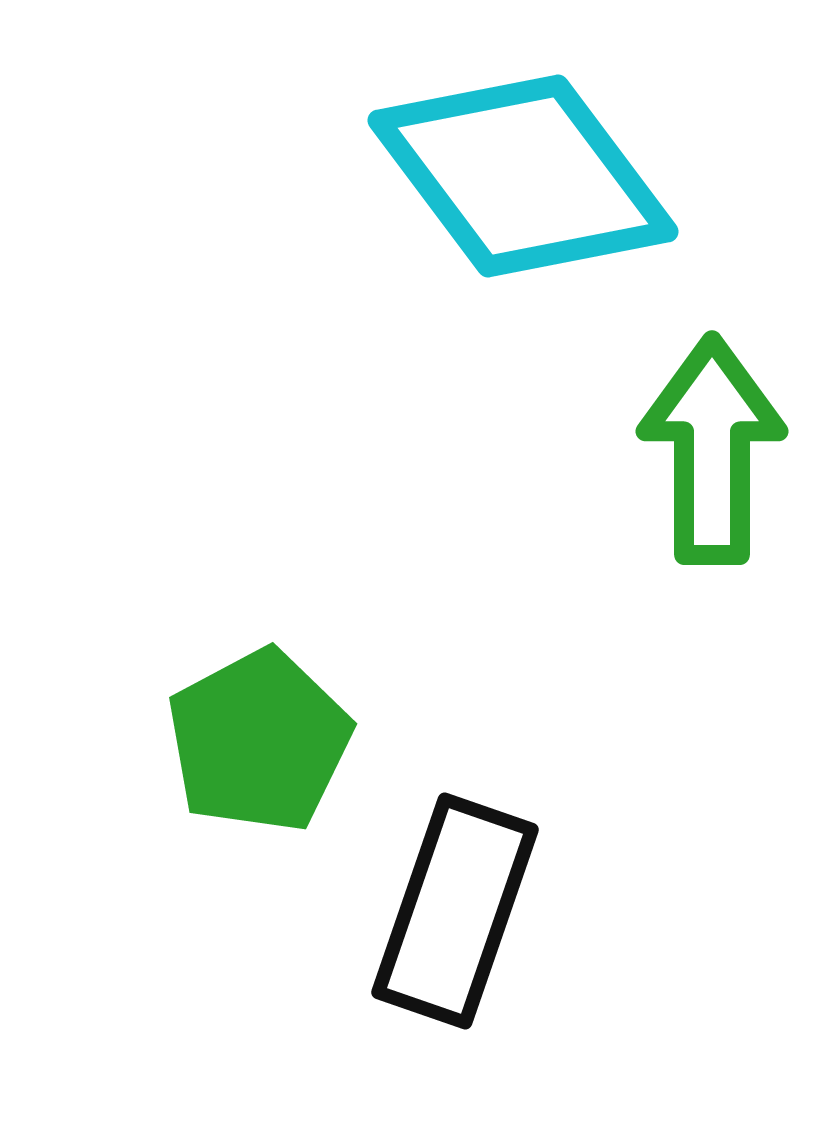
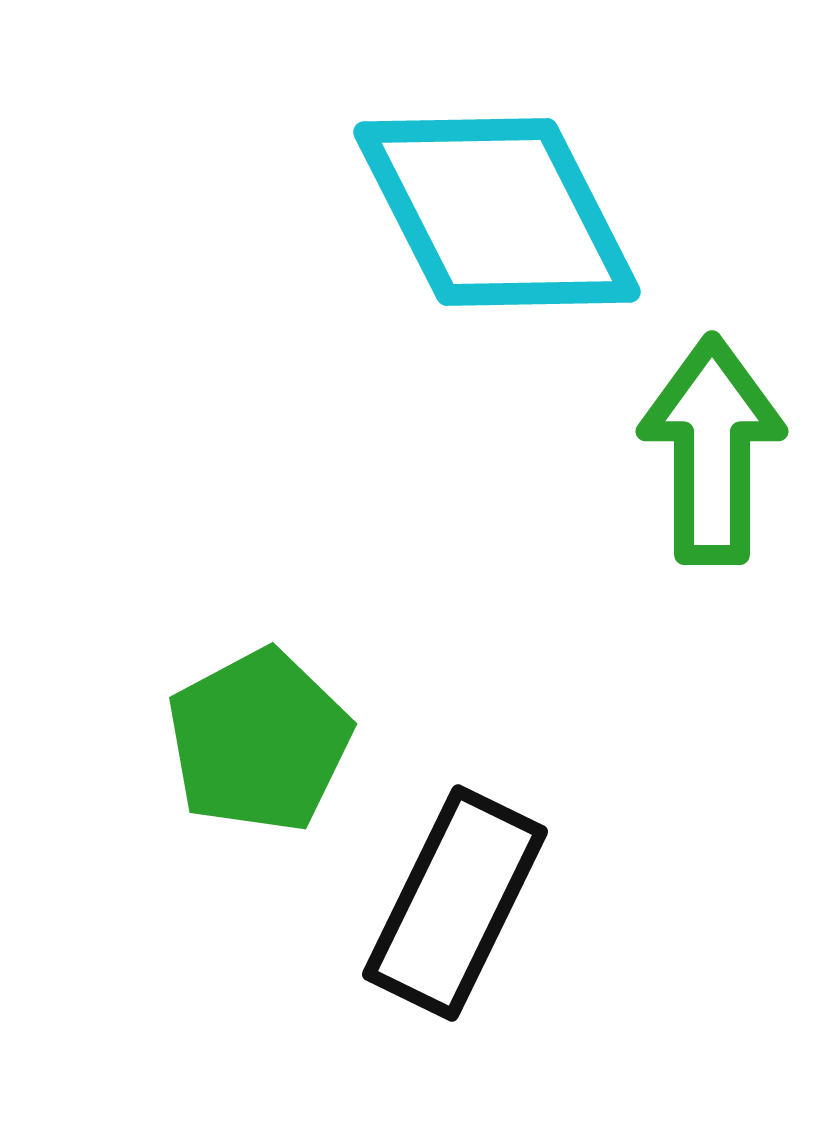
cyan diamond: moved 26 px left, 36 px down; rotated 10 degrees clockwise
black rectangle: moved 8 px up; rotated 7 degrees clockwise
